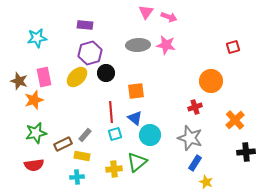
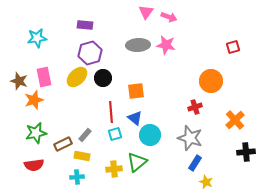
black circle: moved 3 px left, 5 px down
